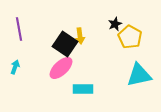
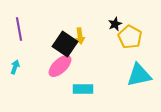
pink ellipse: moved 1 px left, 2 px up
